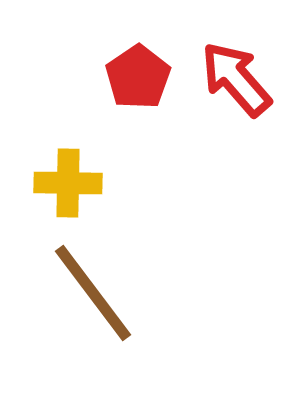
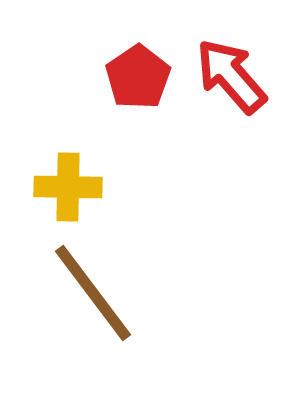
red arrow: moved 5 px left, 3 px up
yellow cross: moved 4 px down
